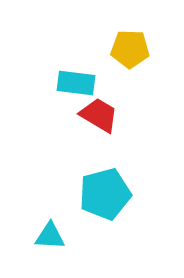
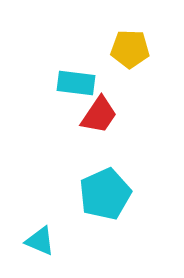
red trapezoid: rotated 93 degrees clockwise
cyan pentagon: rotated 9 degrees counterclockwise
cyan triangle: moved 10 px left, 5 px down; rotated 20 degrees clockwise
